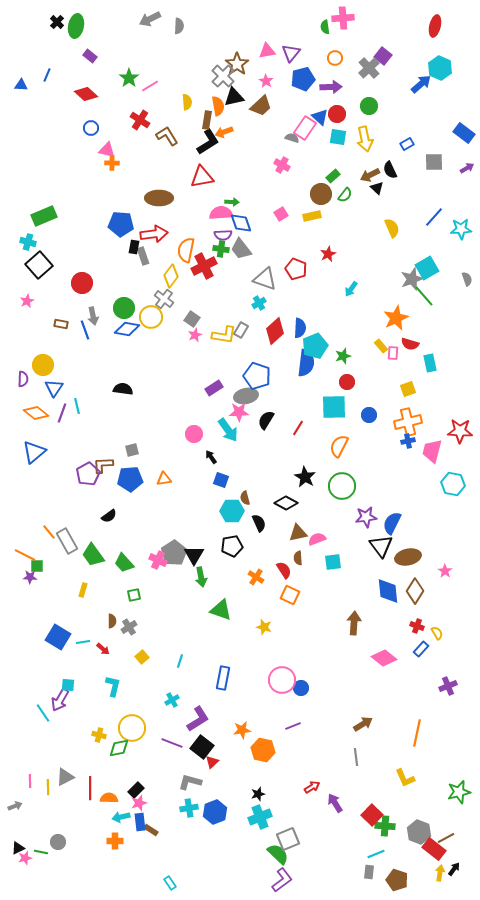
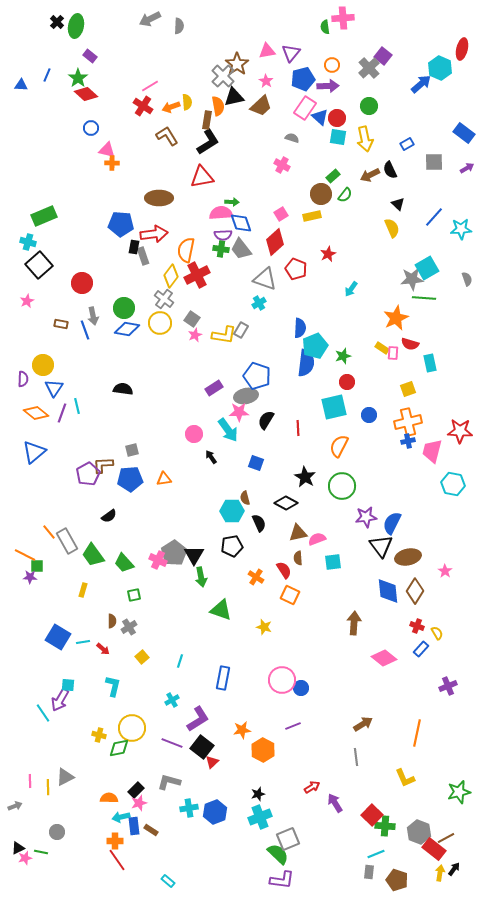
red ellipse at (435, 26): moved 27 px right, 23 px down
orange circle at (335, 58): moved 3 px left, 7 px down
green star at (129, 78): moved 51 px left
purple arrow at (331, 87): moved 3 px left, 1 px up
red circle at (337, 114): moved 4 px down
red cross at (140, 120): moved 3 px right, 14 px up
pink rectangle at (305, 128): moved 20 px up
orange arrow at (224, 132): moved 53 px left, 25 px up
black triangle at (377, 188): moved 21 px right, 16 px down
red cross at (204, 266): moved 7 px left, 9 px down
gray star at (412, 279): rotated 15 degrees clockwise
green line at (424, 296): moved 2 px down; rotated 45 degrees counterclockwise
yellow circle at (151, 317): moved 9 px right, 6 px down
red diamond at (275, 331): moved 89 px up
yellow rectangle at (381, 346): moved 1 px right, 2 px down; rotated 16 degrees counterclockwise
cyan square at (334, 407): rotated 12 degrees counterclockwise
red line at (298, 428): rotated 35 degrees counterclockwise
blue square at (221, 480): moved 35 px right, 17 px up
orange hexagon at (263, 750): rotated 15 degrees clockwise
gray L-shape at (190, 782): moved 21 px left
red line at (90, 788): moved 27 px right, 72 px down; rotated 35 degrees counterclockwise
blue rectangle at (140, 822): moved 6 px left, 4 px down
gray circle at (58, 842): moved 1 px left, 10 px up
purple L-shape at (282, 880): rotated 45 degrees clockwise
cyan rectangle at (170, 883): moved 2 px left, 2 px up; rotated 16 degrees counterclockwise
